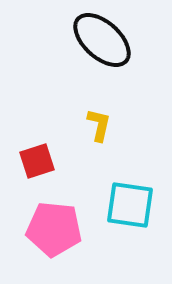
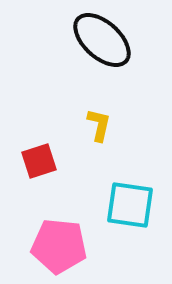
red square: moved 2 px right
pink pentagon: moved 5 px right, 17 px down
